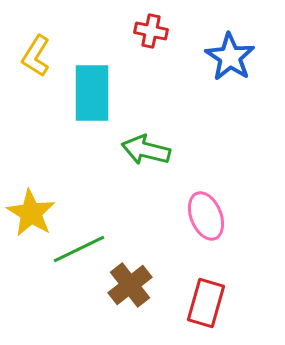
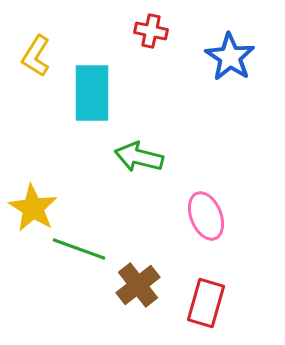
green arrow: moved 7 px left, 7 px down
yellow star: moved 2 px right, 5 px up
green line: rotated 46 degrees clockwise
brown cross: moved 8 px right
